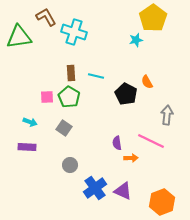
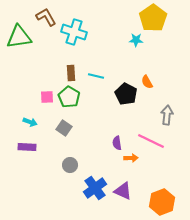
cyan star: rotated 16 degrees clockwise
